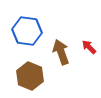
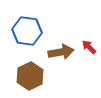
brown arrow: rotated 100 degrees clockwise
brown hexagon: rotated 12 degrees clockwise
